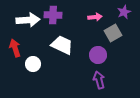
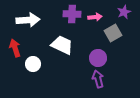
purple cross: moved 19 px right, 1 px up
purple circle: moved 3 px down
purple arrow: moved 1 px left, 1 px up
